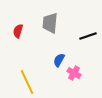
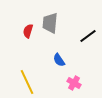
red semicircle: moved 10 px right
black line: rotated 18 degrees counterclockwise
blue semicircle: rotated 64 degrees counterclockwise
pink cross: moved 10 px down
